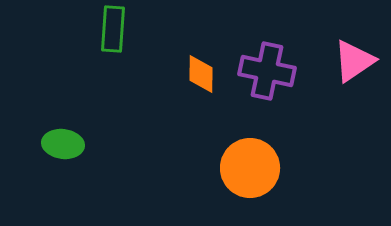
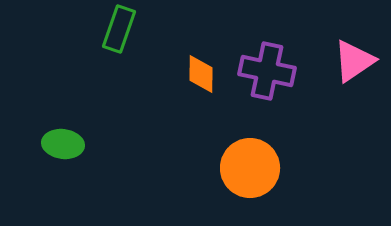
green rectangle: moved 6 px right; rotated 15 degrees clockwise
